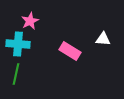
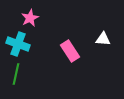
pink star: moved 3 px up
cyan cross: rotated 15 degrees clockwise
pink rectangle: rotated 25 degrees clockwise
